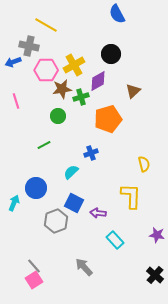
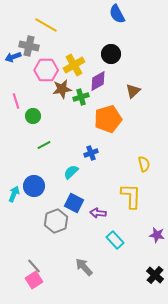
blue arrow: moved 5 px up
green circle: moved 25 px left
blue circle: moved 2 px left, 2 px up
cyan arrow: moved 9 px up
